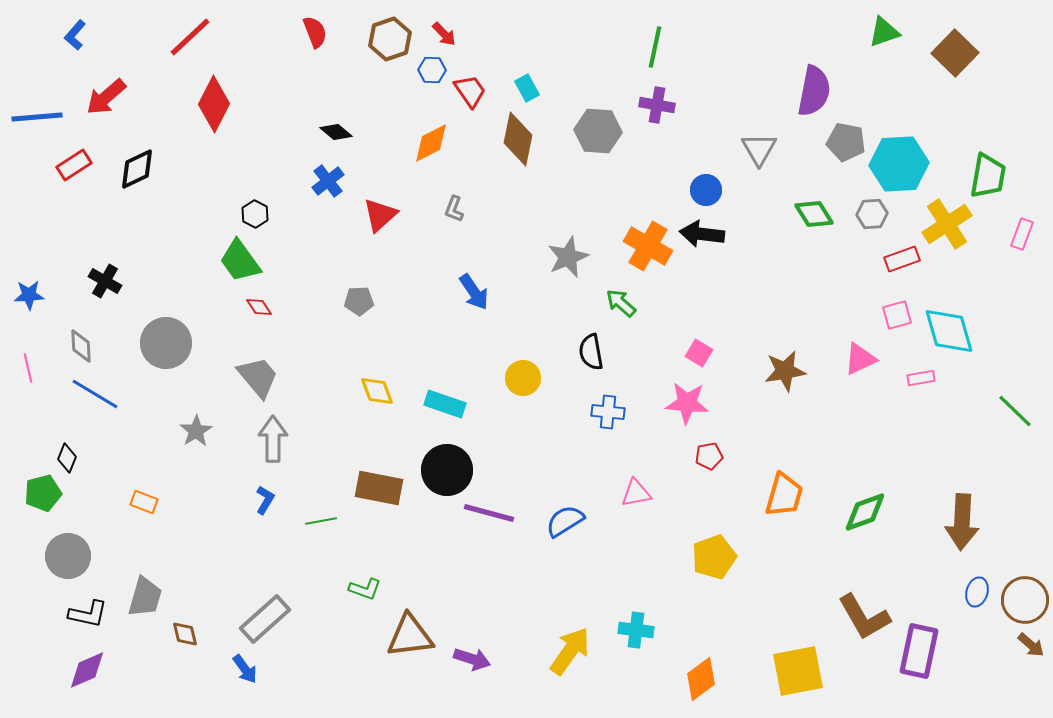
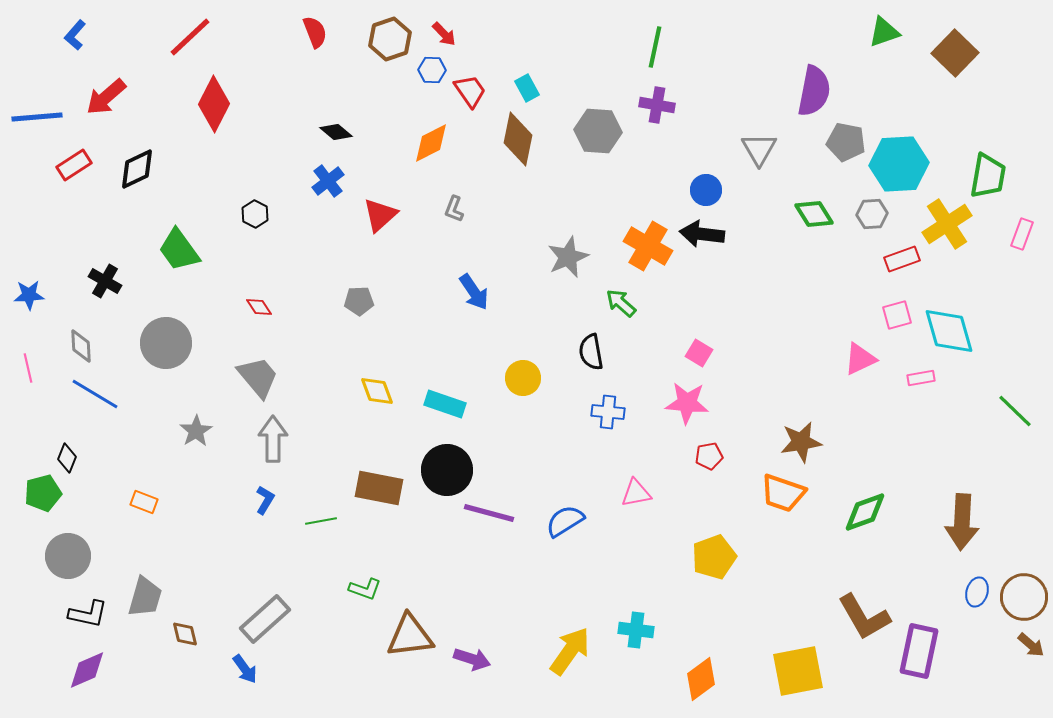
green trapezoid at (240, 261): moved 61 px left, 11 px up
brown star at (785, 371): moved 16 px right, 71 px down
orange trapezoid at (784, 495): moved 1 px left, 2 px up; rotated 93 degrees clockwise
brown circle at (1025, 600): moved 1 px left, 3 px up
